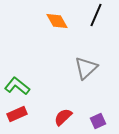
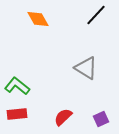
black line: rotated 20 degrees clockwise
orange diamond: moved 19 px left, 2 px up
gray triangle: rotated 45 degrees counterclockwise
red rectangle: rotated 18 degrees clockwise
purple square: moved 3 px right, 2 px up
